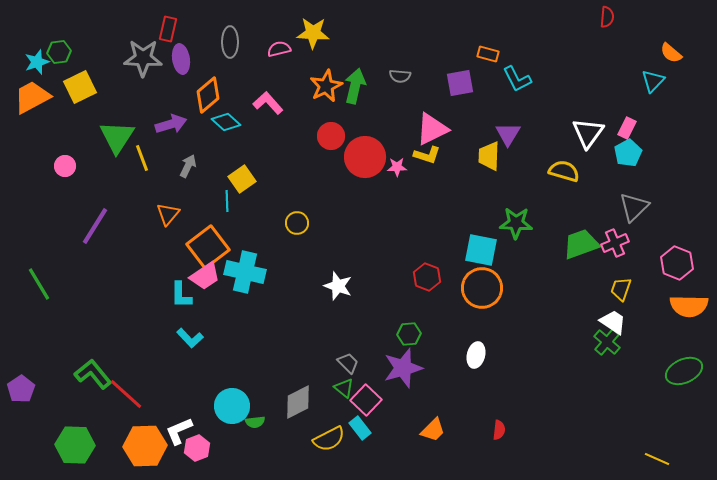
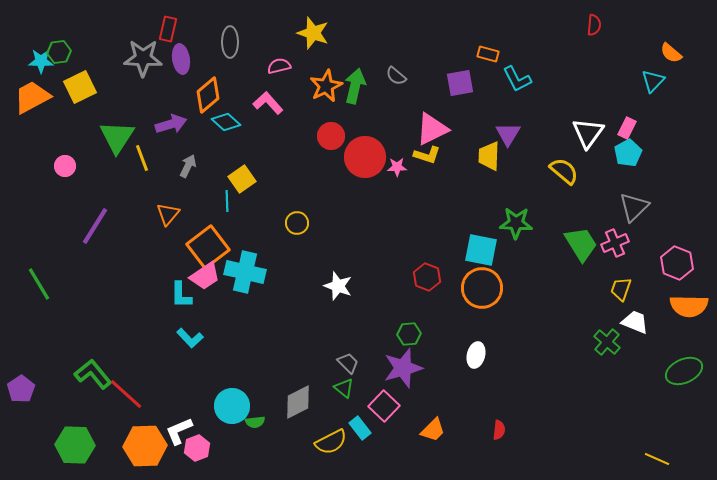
red semicircle at (607, 17): moved 13 px left, 8 px down
yellow star at (313, 33): rotated 16 degrees clockwise
pink semicircle at (279, 49): moved 17 px down
cyan star at (37, 62): moved 4 px right, 1 px up; rotated 20 degrees clockwise
gray semicircle at (400, 76): moved 4 px left; rotated 35 degrees clockwise
yellow semicircle at (564, 171): rotated 24 degrees clockwise
green trapezoid at (581, 244): rotated 78 degrees clockwise
white trapezoid at (613, 322): moved 22 px right; rotated 12 degrees counterclockwise
pink square at (366, 400): moved 18 px right, 6 px down
yellow semicircle at (329, 439): moved 2 px right, 3 px down
